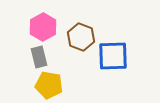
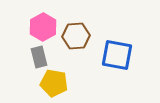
brown hexagon: moved 5 px left, 1 px up; rotated 24 degrees counterclockwise
blue square: moved 4 px right, 1 px up; rotated 12 degrees clockwise
yellow pentagon: moved 5 px right, 2 px up
